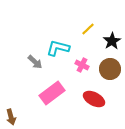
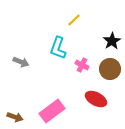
yellow line: moved 14 px left, 9 px up
cyan L-shape: rotated 85 degrees counterclockwise
gray arrow: moved 14 px left; rotated 21 degrees counterclockwise
pink rectangle: moved 18 px down
red ellipse: moved 2 px right
brown arrow: moved 4 px right; rotated 56 degrees counterclockwise
